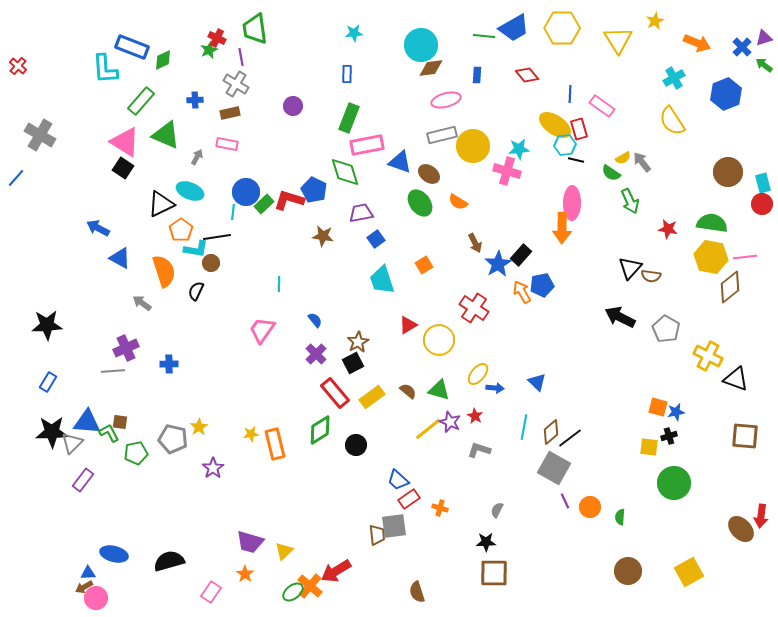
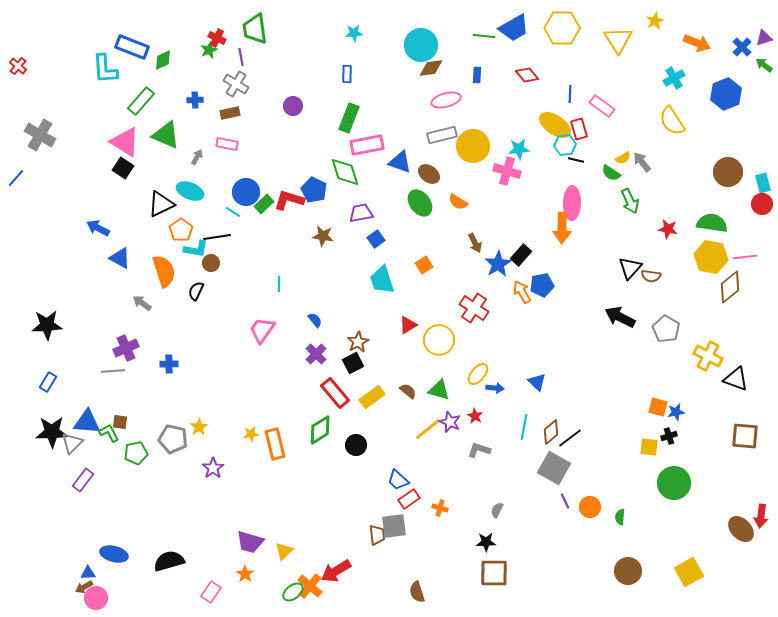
cyan line at (233, 212): rotated 63 degrees counterclockwise
